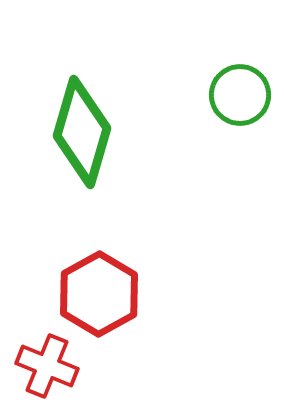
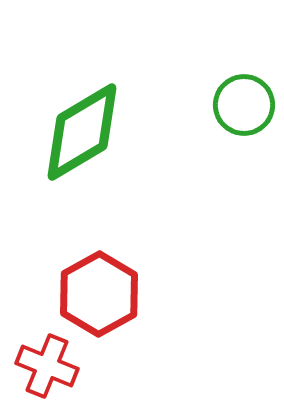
green circle: moved 4 px right, 10 px down
green diamond: rotated 43 degrees clockwise
